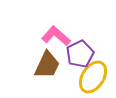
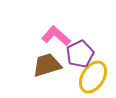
brown trapezoid: rotated 132 degrees counterclockwise
